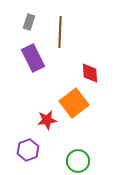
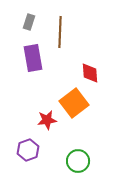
purple rectangle: rotated 16 degrees clockwise
